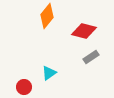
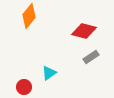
orange diamond: moved 18 px left
